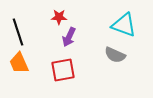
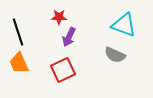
red square: rotated 15 degrees counterclockwise
